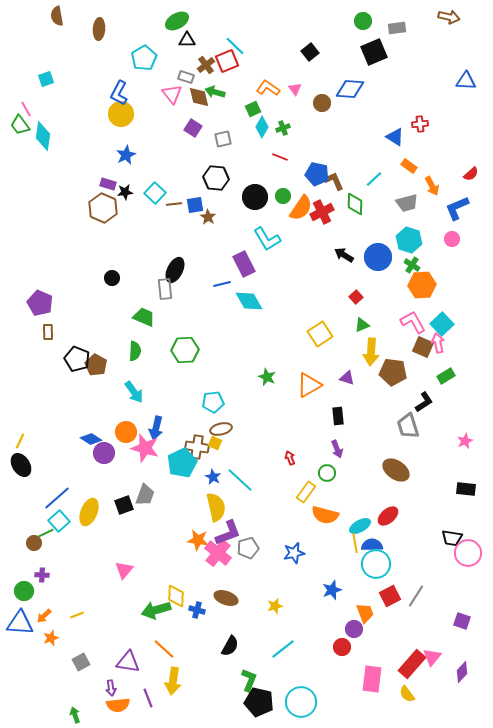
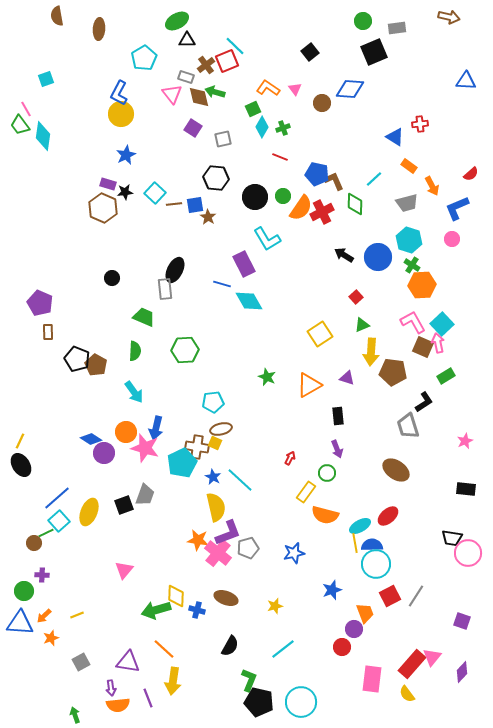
blue line at (222, 284): rotated 30 degrees clockwise
red arrow at (290, 458): rotated 48 degrees clockwise
